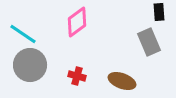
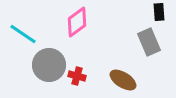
gray circle: moved 19 px right
brown ellipse: moved 1 px right, 1 px up; rotated 12 degrees clockwise
